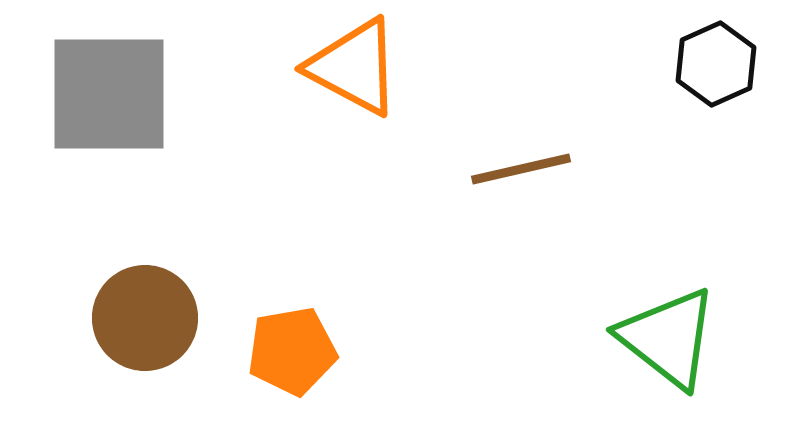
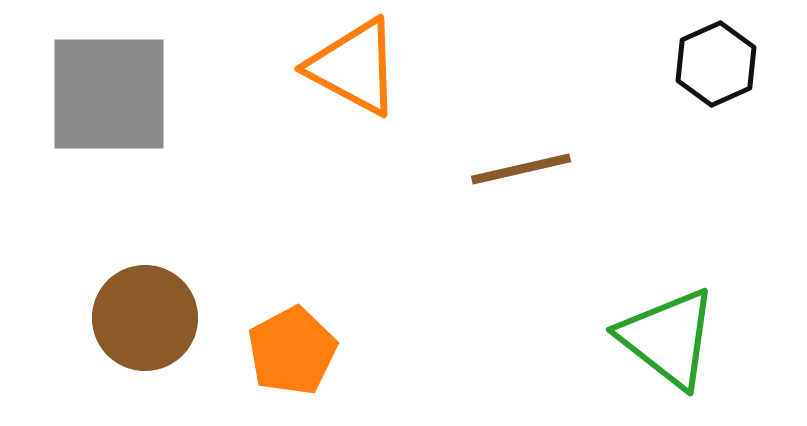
orange pentagon: rotated 18 degrees counterclockwise
